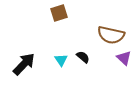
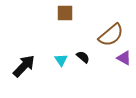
brown square: moved 6 px right; rotated 18 degrees clockwise
brown semicircle: rotated 52 degrees counterclockwise
purple triangle: rotated 14 degrees counterclockwise
black arrow: moved 2 px down
